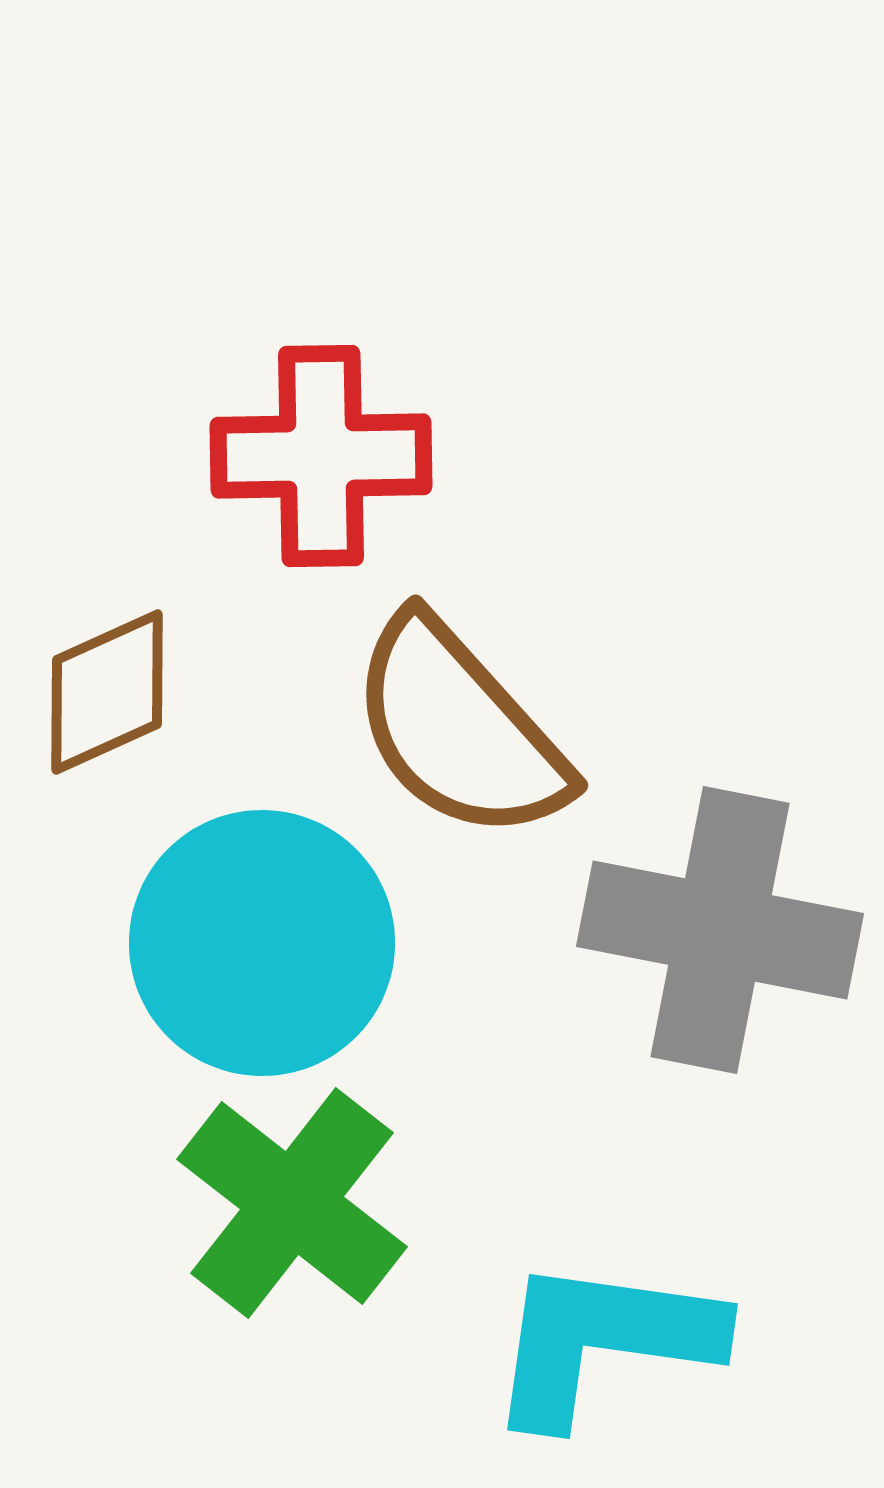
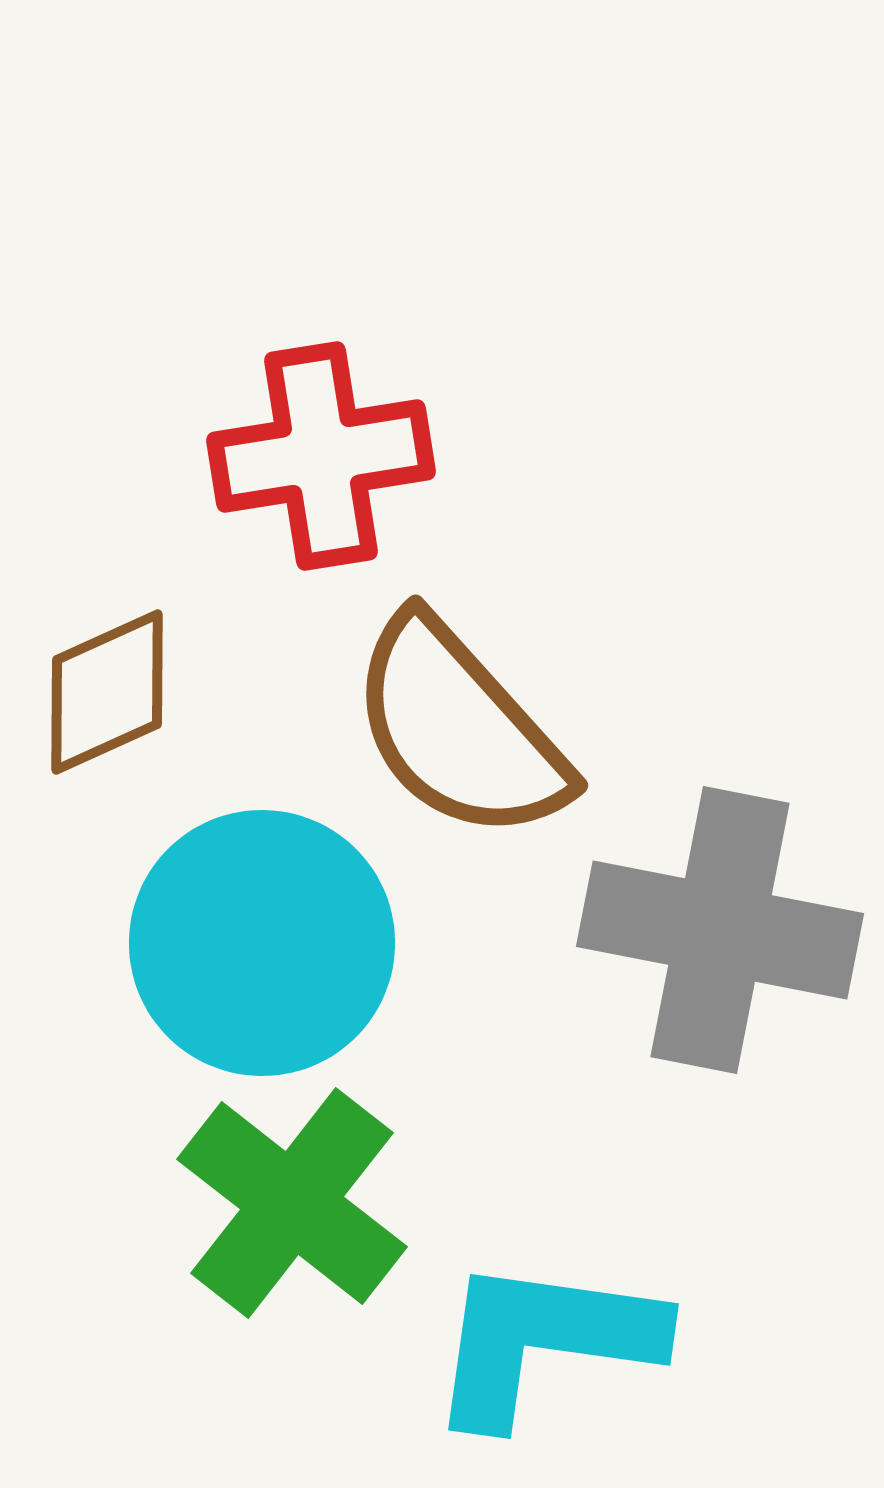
red cross: rotated 8 degrees counterclockwise
cyan L-shape: moved 59 px left
